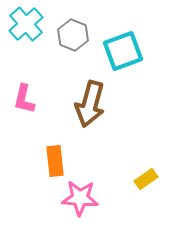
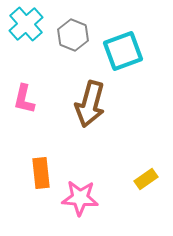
orange rectangle: moved 14 px left, 12 px down
